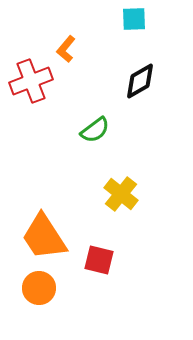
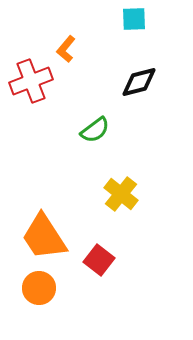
black diamond: moved 1 px left, 1 px down; rotated 15 degrees clockwise
red square: rotated 24 degrees clockwise
